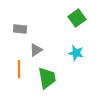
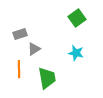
gray rectangle: moved 5 px down; rotated 24 degrees counterclockwise
gray triangle: moved 2 px left, 1 px up
